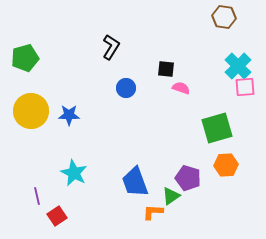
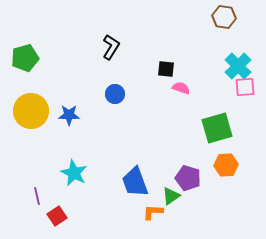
blue circle: moved 11 px left, 6 px down
